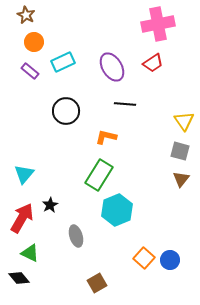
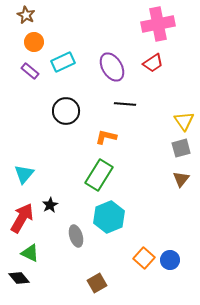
gray square: moved 1 px right, 3 px up; rotated 30 degrees counterclockwise
cyan hexagon: moved 8 px left, 7 px down
